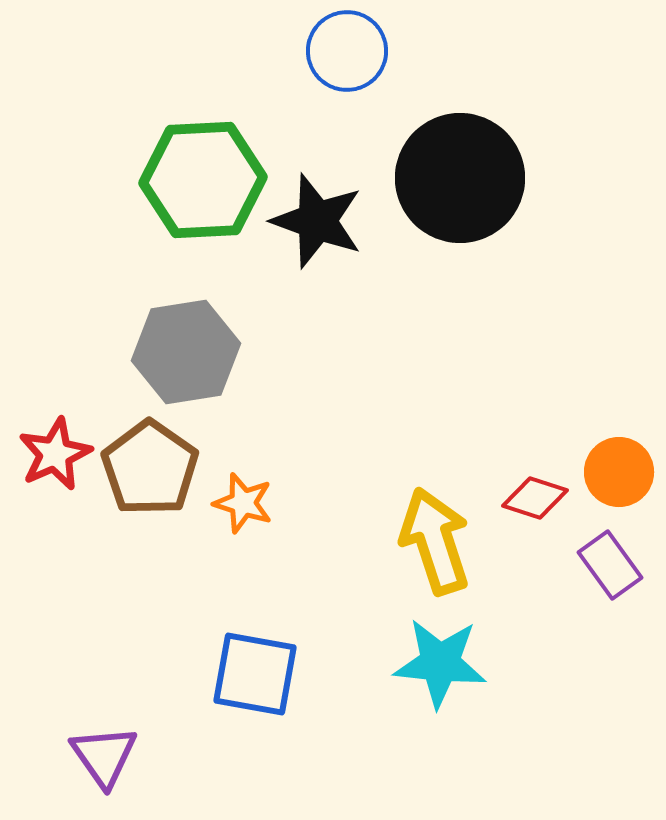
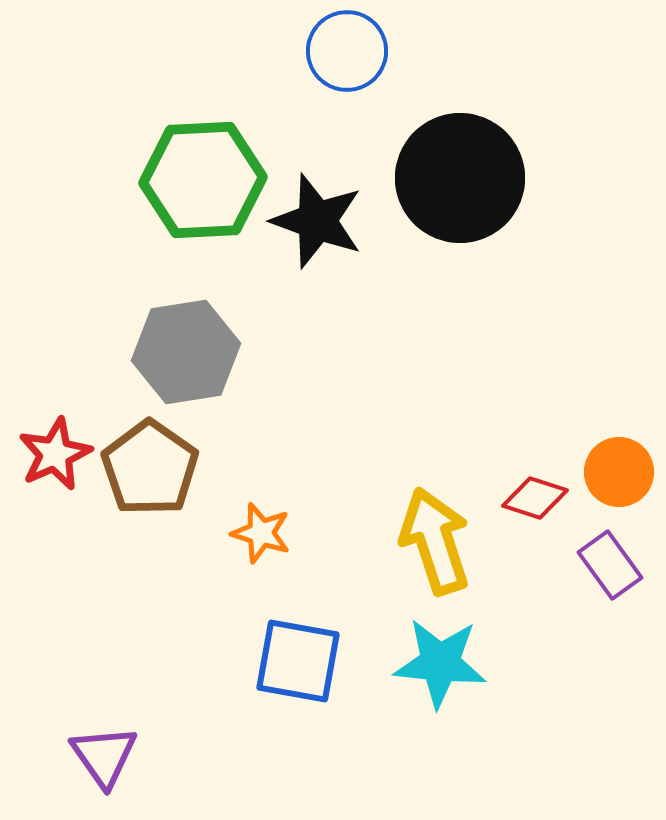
orange star: moved 18 px right, 30 px down
blue square: moved 43 px right, 13 px up
